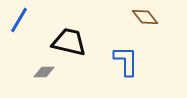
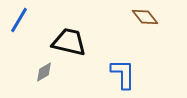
blue L-shape: moved 3 px left, 13 px down
gray diamond: rotated 30 degrees counterclockwise
